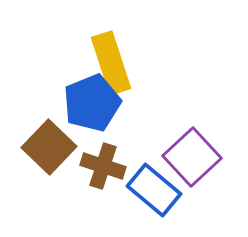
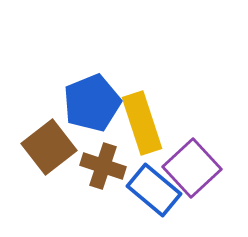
yellow rectangle: moved 31 px right, 60 px down
brown square: rotated 8 degrees clockwise
purple square: moved 11 px down
